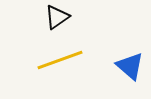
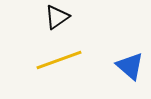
yellow line: moved 1 px left
